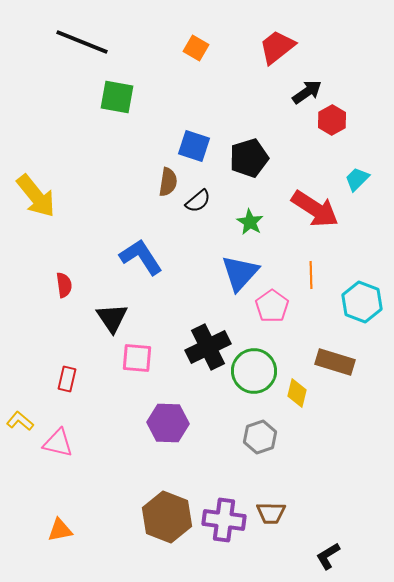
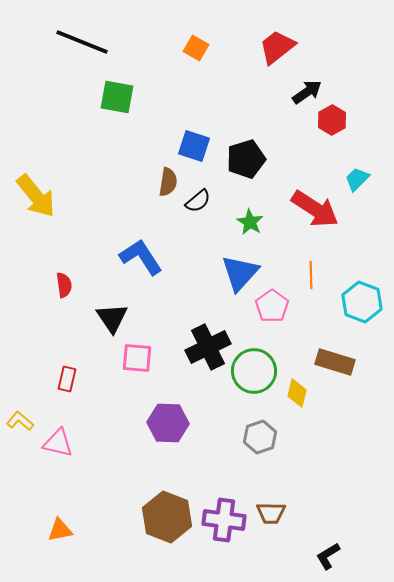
black pentagon: moved 3 px left, 1 px down
